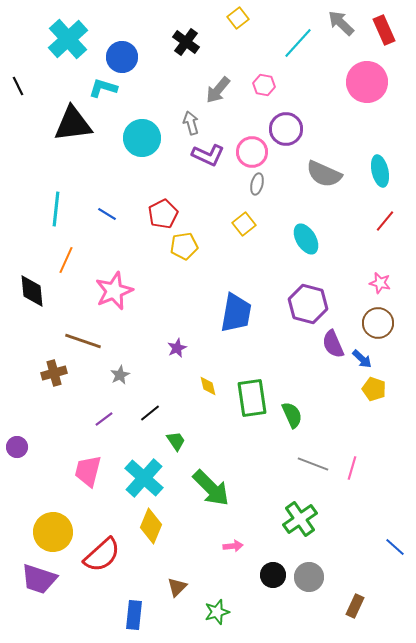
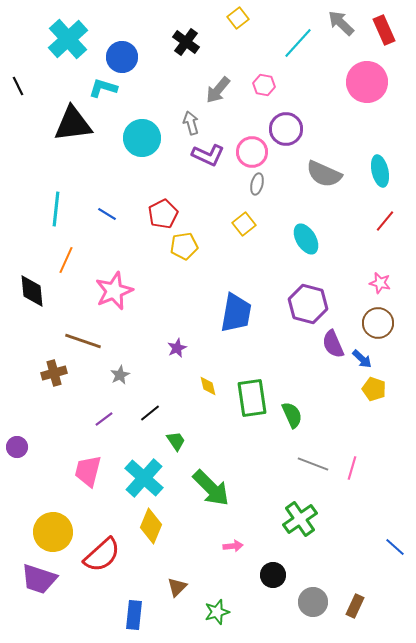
gray circle at (309, 577): moved 4 px right, 25 px down
